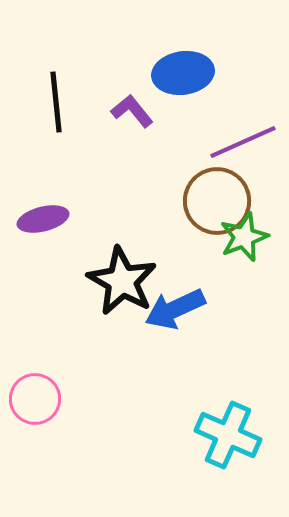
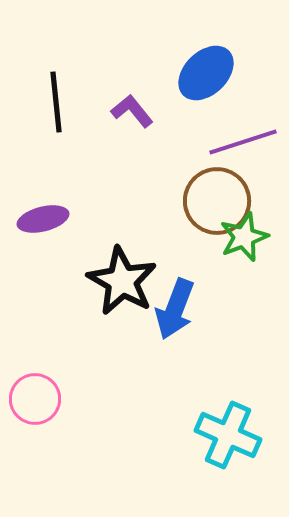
blue ellipse: moved 23 px right; rotated 36 degrees counterclockwise
purple line: rotated 6 degrees clockwise
blue arrow: rotated 44 degrees counterclockwise
